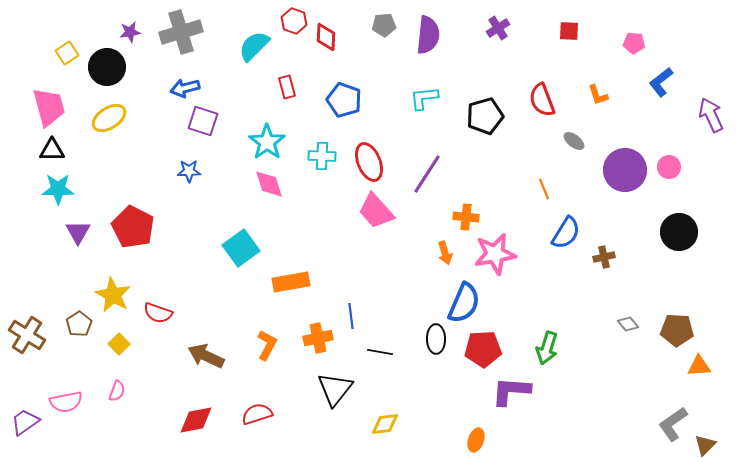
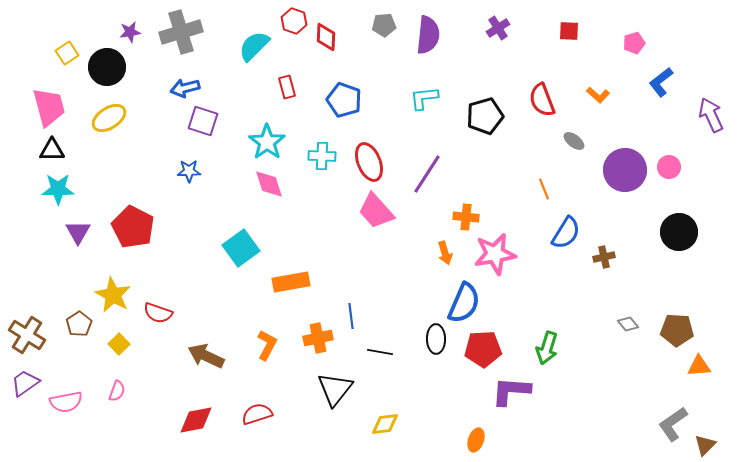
pink pentagon at (634, 43): rotated 20 degrees counterclockwise
orange L-shape at (598, 95): rotated 30 degrees counterclockwise
purple trapezoid at (25, 422): moved 39 px up
